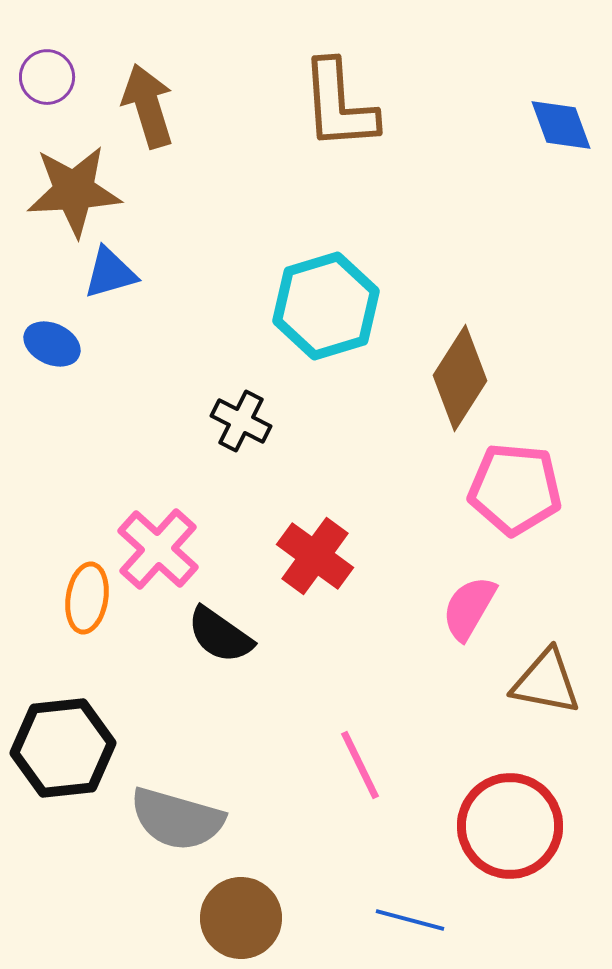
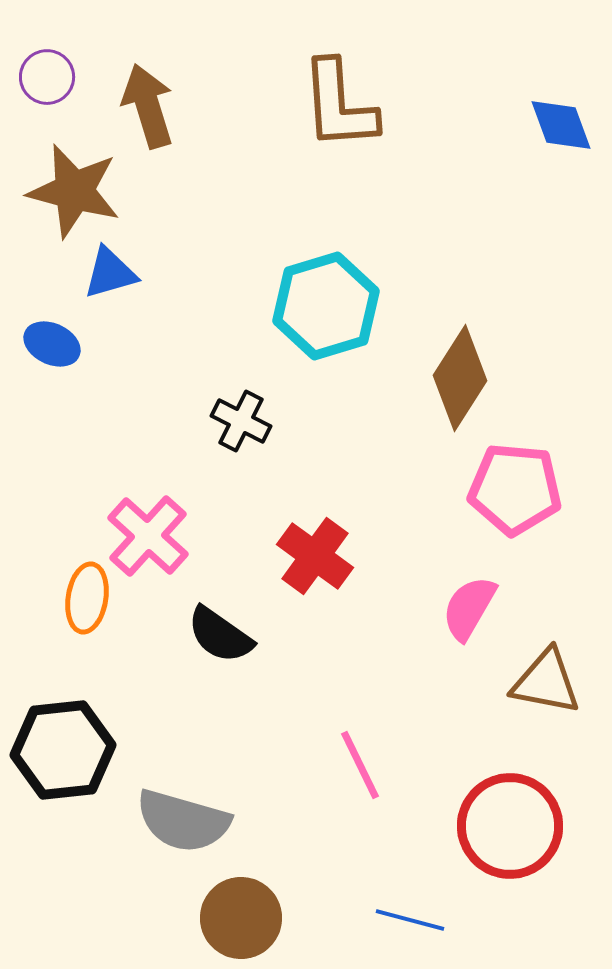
brown star: rotated 18 degrees clockwise
pink cross: moved 10 px left, 13 px up
black hexagon: moved 2 px down
gray semicircle: moved 6 px right, 2 px down
